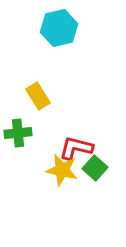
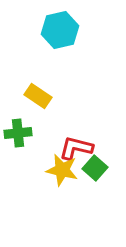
cyan hexagon: moved 1 px right, 2 px down
yellow rectangle: rotated 24 degrees counterclockwise
